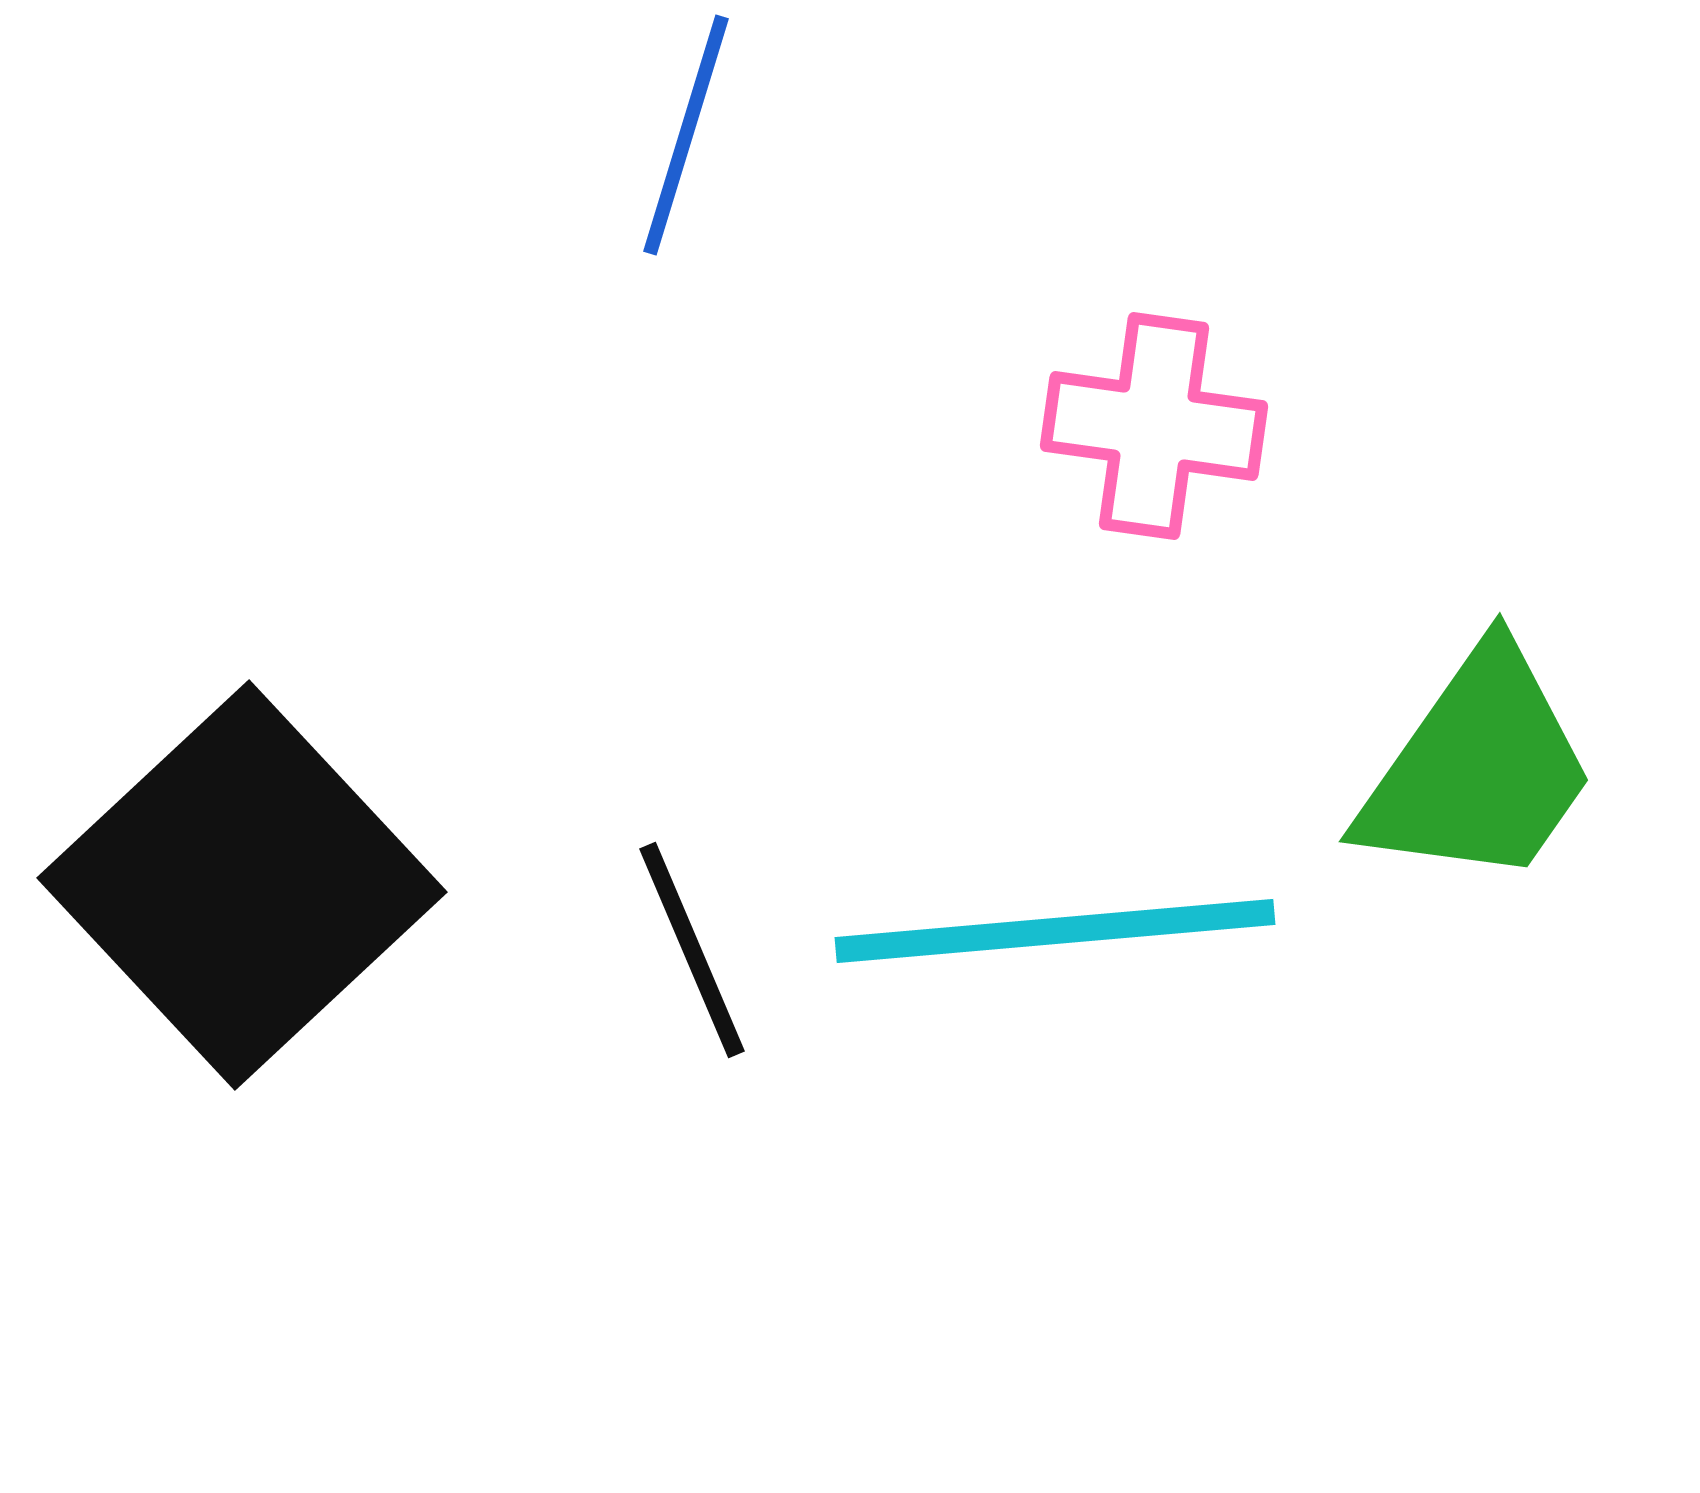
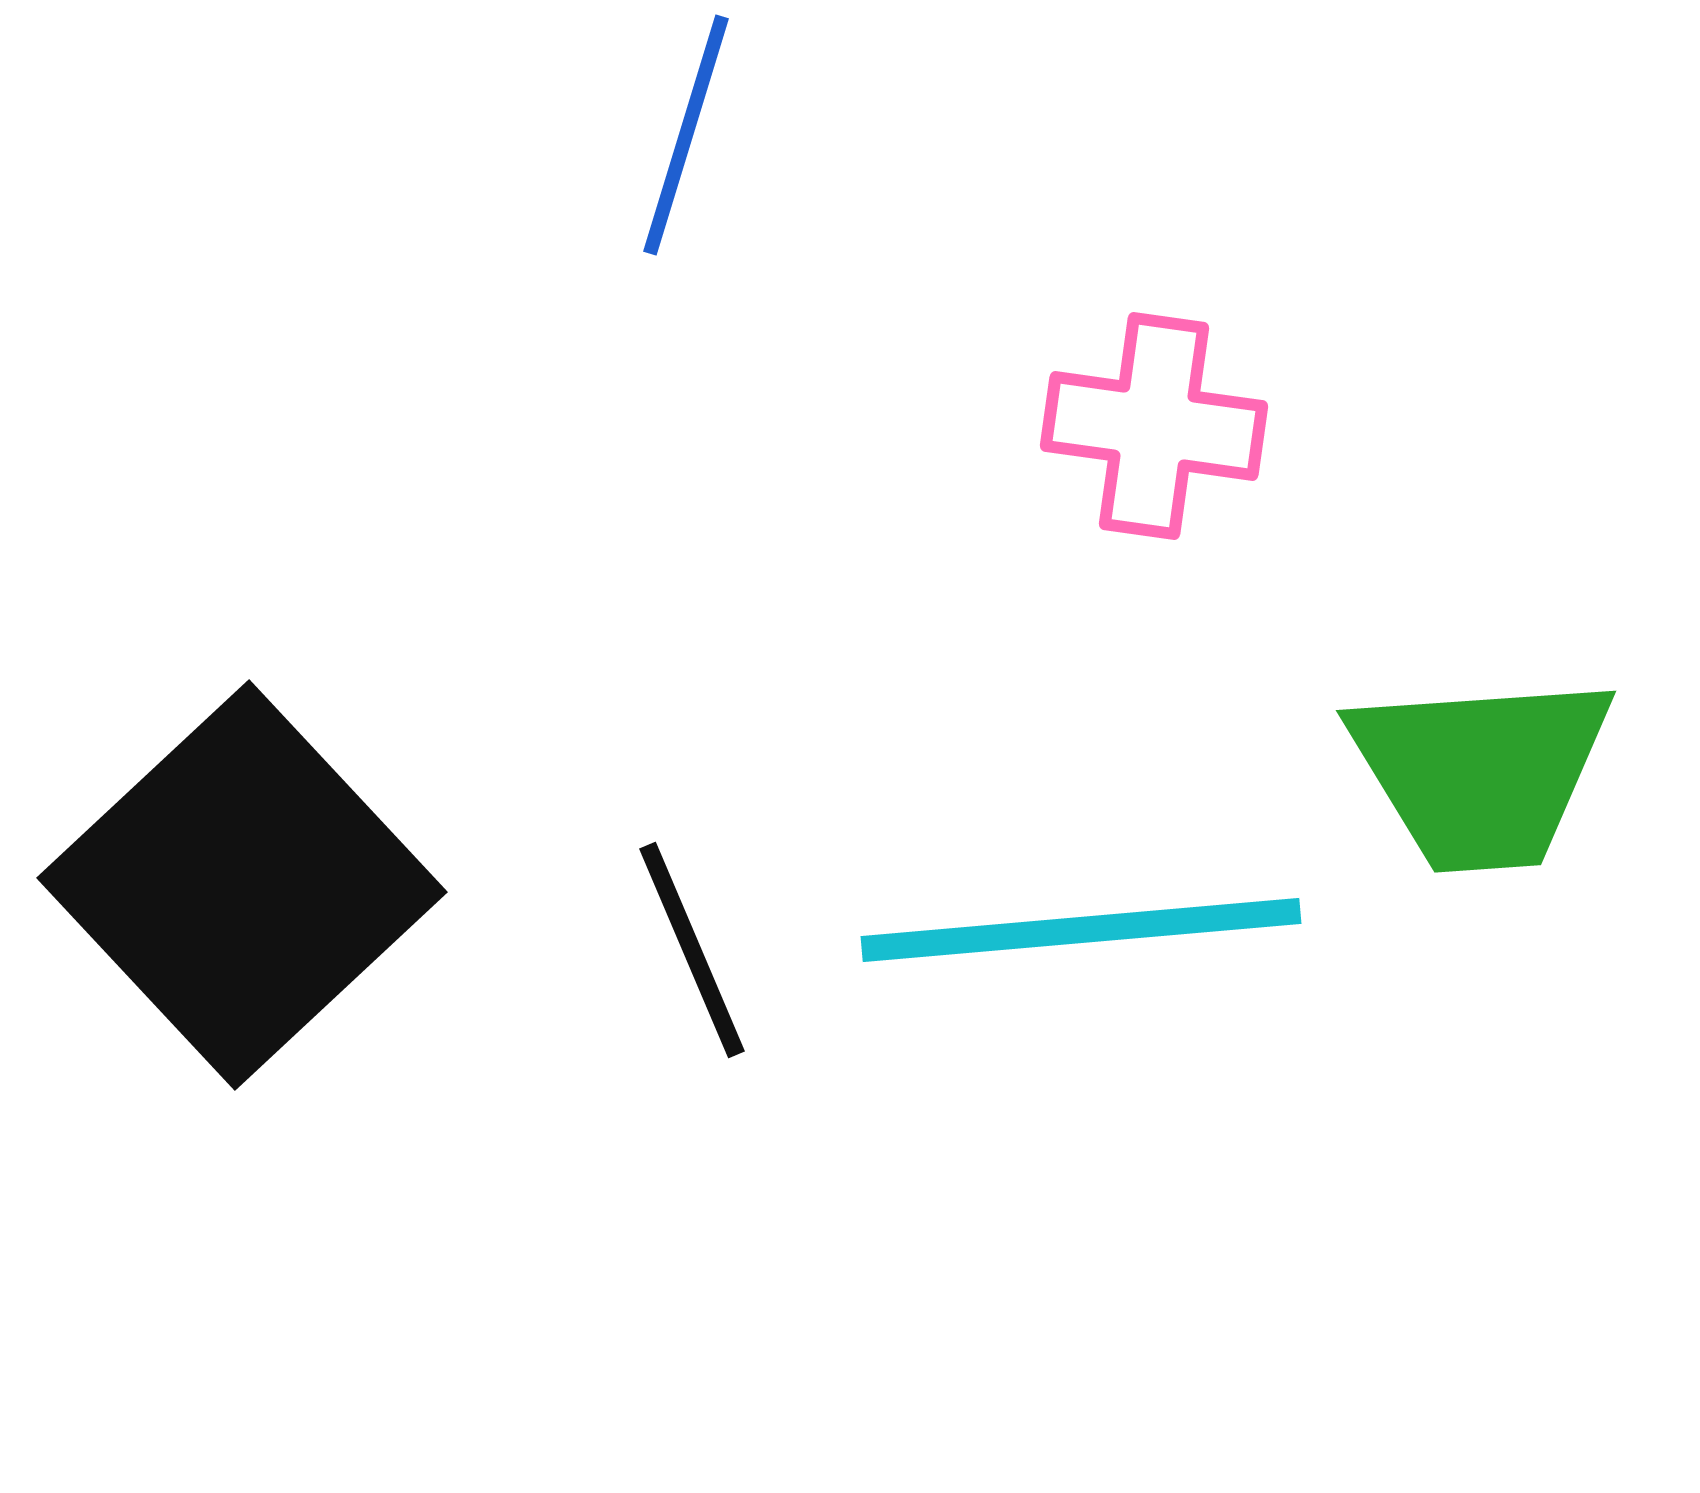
green trapezoid: moved 3 px right, 4 px down; rotated 51 degrees clockwise
cyan line: moved 26 px right, 1 px up
